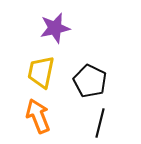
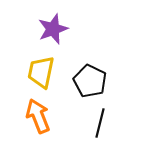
purple star: moved 2 px left, 1 px down; rotated 8 degrees counterclockwise
